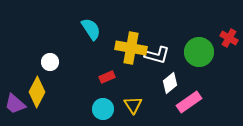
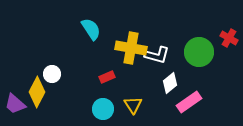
white circle: moved 2 px right, 12 px down
